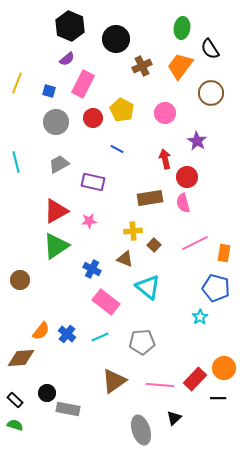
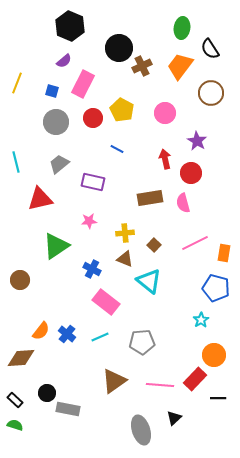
black circle at (116, 39): moved 3 px right, 9 px down
purple semicircle at (67, 59): moved 3 px left, 2 px down
blue square at (49, 91): moved 3 px right
gray trapezoid at (59, 164): rotated 10 degrees counterclockwise
red circle at (187, 177): moved 4 px right, 4 px up
red triangle at (56, 211): moved 16 px left, 12 px up; rotated 16 degrees clockwise
yellow cross at (133, 231): moved 8 px left, 2 px down
cyan triangle at (148, 287): moved 1 px right, 6 px up
cyan star at (200, 317): moved 1 px right, 3 px down
orange circle at (224, 368): moved 10 px left, 13 px up
